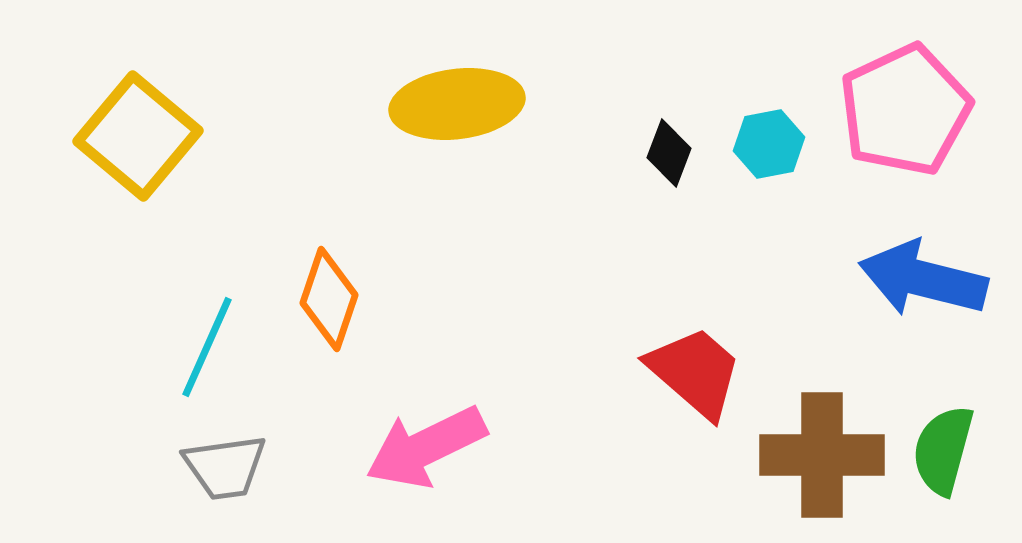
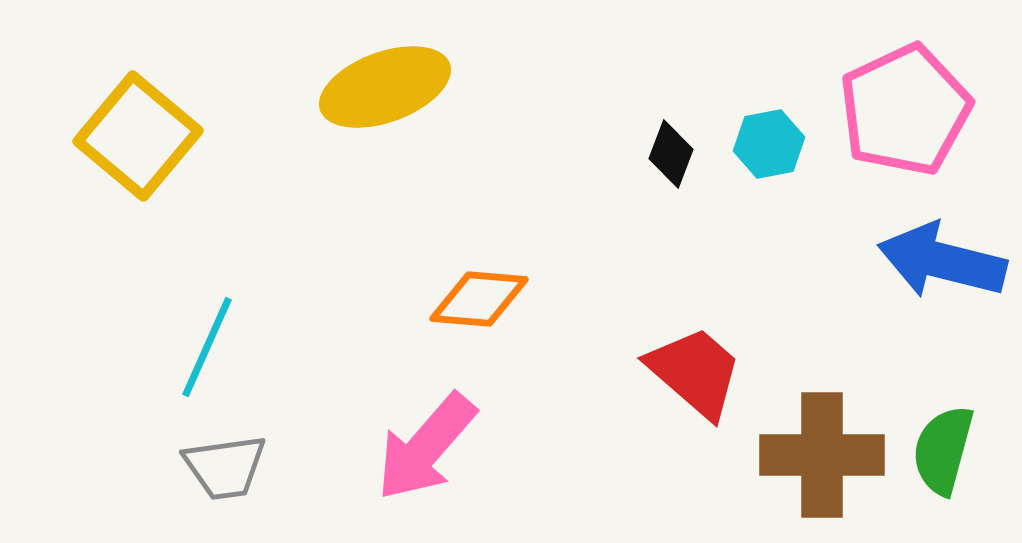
yellow ellipse: moved 72 px left, 17 px up; rotated 13 degrees counterclockwise
black diamond: moved 2 px right, 1 px down
blue arrow: moved 19 px right, 18 px up
orange diamond: moved 150 px right; rotated 76 degrees clockwise
pink arrow: rotated 23 degrees counterclockwise
